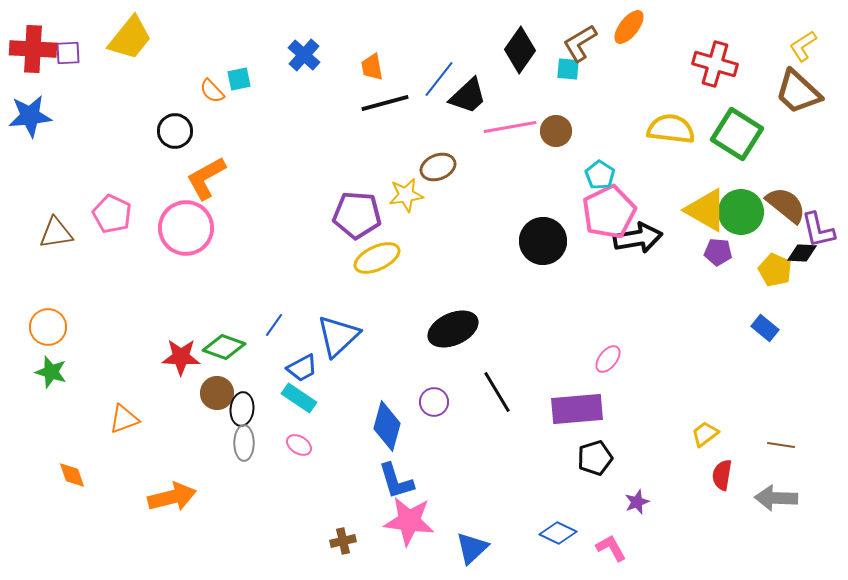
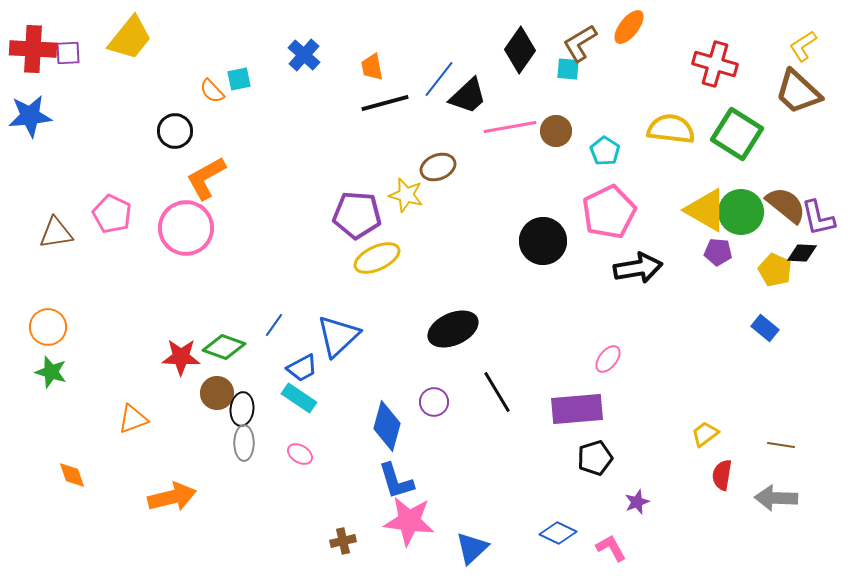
cyan pentagon at (600, 175): moved 5 px right, 24 px up
yellow star at (406, 195): rotated 24 degrees clockwise
purple L-shape at (818, 230): moved 12 px up
black arrow at (638, 238): moved 30 px down
orange triangle at (124, 419): moved 9 px right
pink ellipse at (299, 445): moved 1 px right, 9 px down
